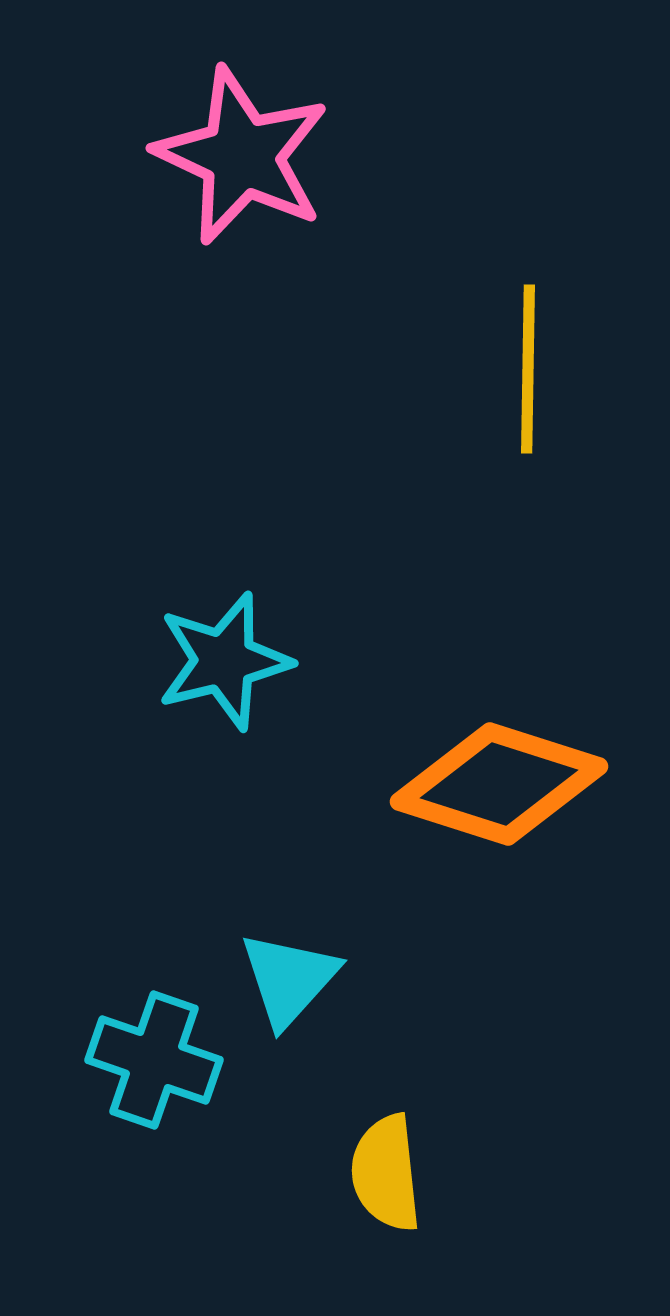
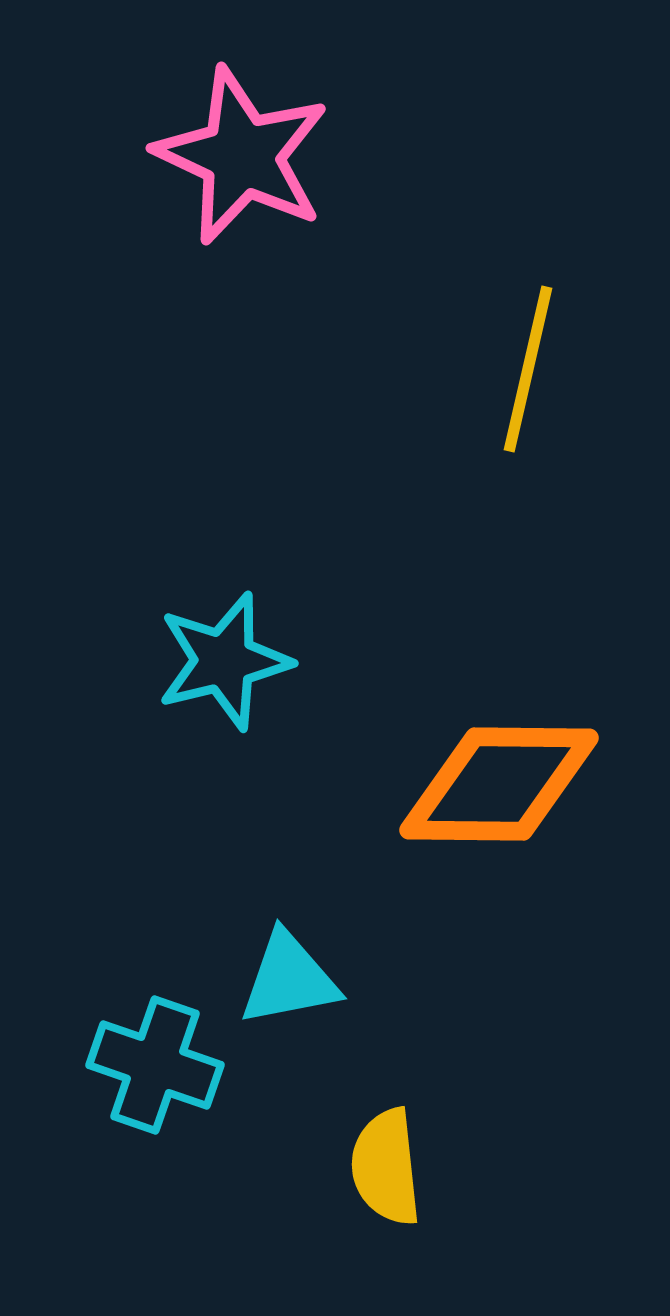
yellow line: rotated 12 degrees clockwise
orange diamond: rotated 17 degrees counterclockwise
cyan triangle: rotated 37 degrees clockwise
cyan cross: moved 1 px right, 5 px down
yellow semicircle: moved 6 px up
